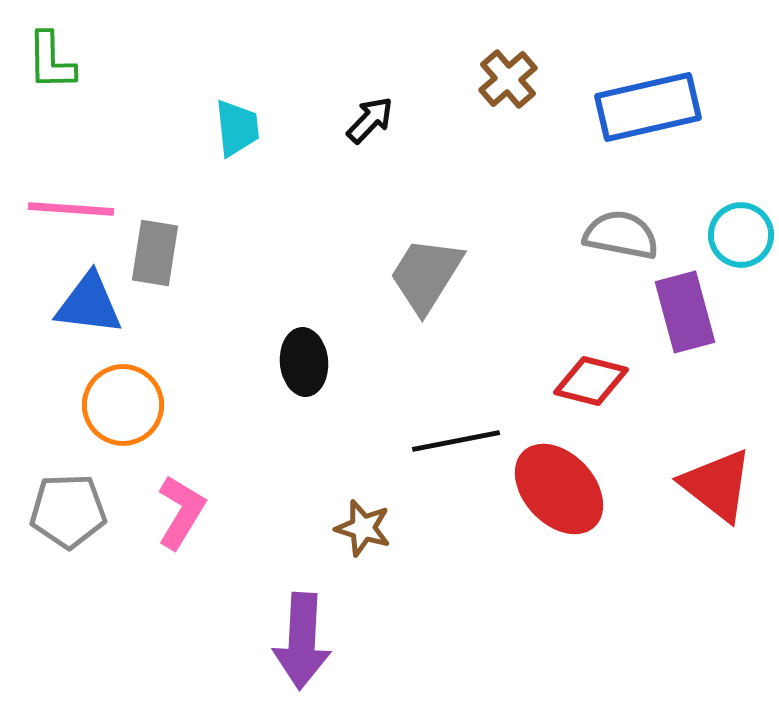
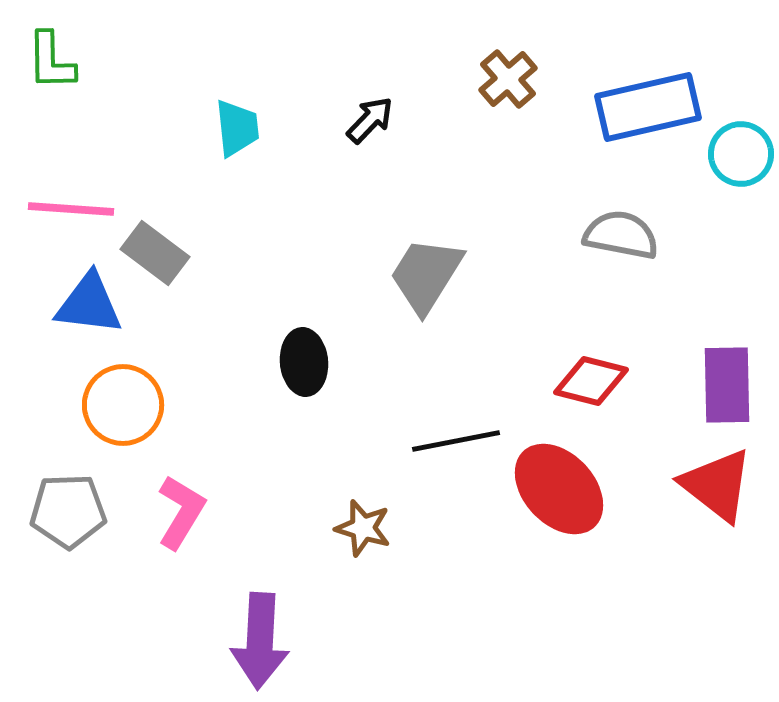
cyan circle: moved 81 px up
gray rectangle: rotated 62 degrees counterclockwise
purple rectangle: moved 42 px right, 73 px down; rotated 14 degrees clockwise
purple arrow: moved 42 px left
